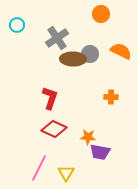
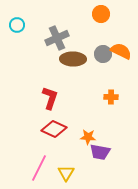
gray cross: rotated 10 degrees clockwise
gray circle: moved 13 px right
